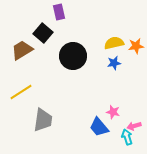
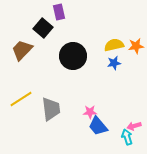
black square: moved 5 px up
yellow semicircle: moved 2 px down
brown trapezoid: rotated 15 degrees counterclockwise
yellow line: moved 7 px down
pink star: moved 23 px left; rotated 16 degrees counterclockwise
gray trapezoid: moved 8 px right, 11 px up; rotated 15 degrees counterclockwise
blue trapezoid: moved 1 px left, 1 px up
